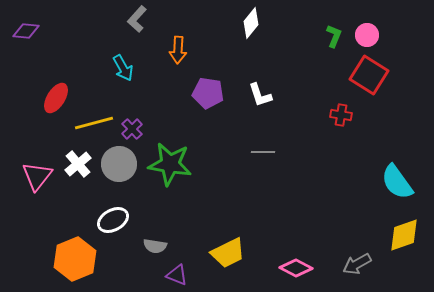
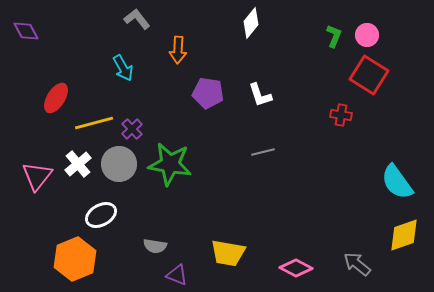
gray L-shape: rotated 100 degrees clockwise
purple diamond: rotated 56 degrees clockwise
gray line: rotated 15 degrees counterclockwise
white ellipse: moved 12 px left, 5 px up
yellow trapezoid: rotated 36 degrees clockwise
gray arrow: rotated 68 degrees clockwise
